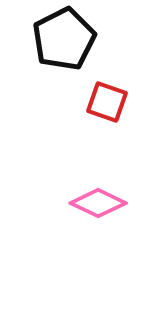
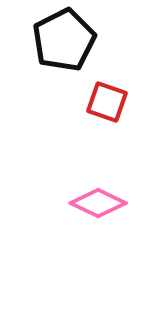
black pentagon: moved 1 px down
